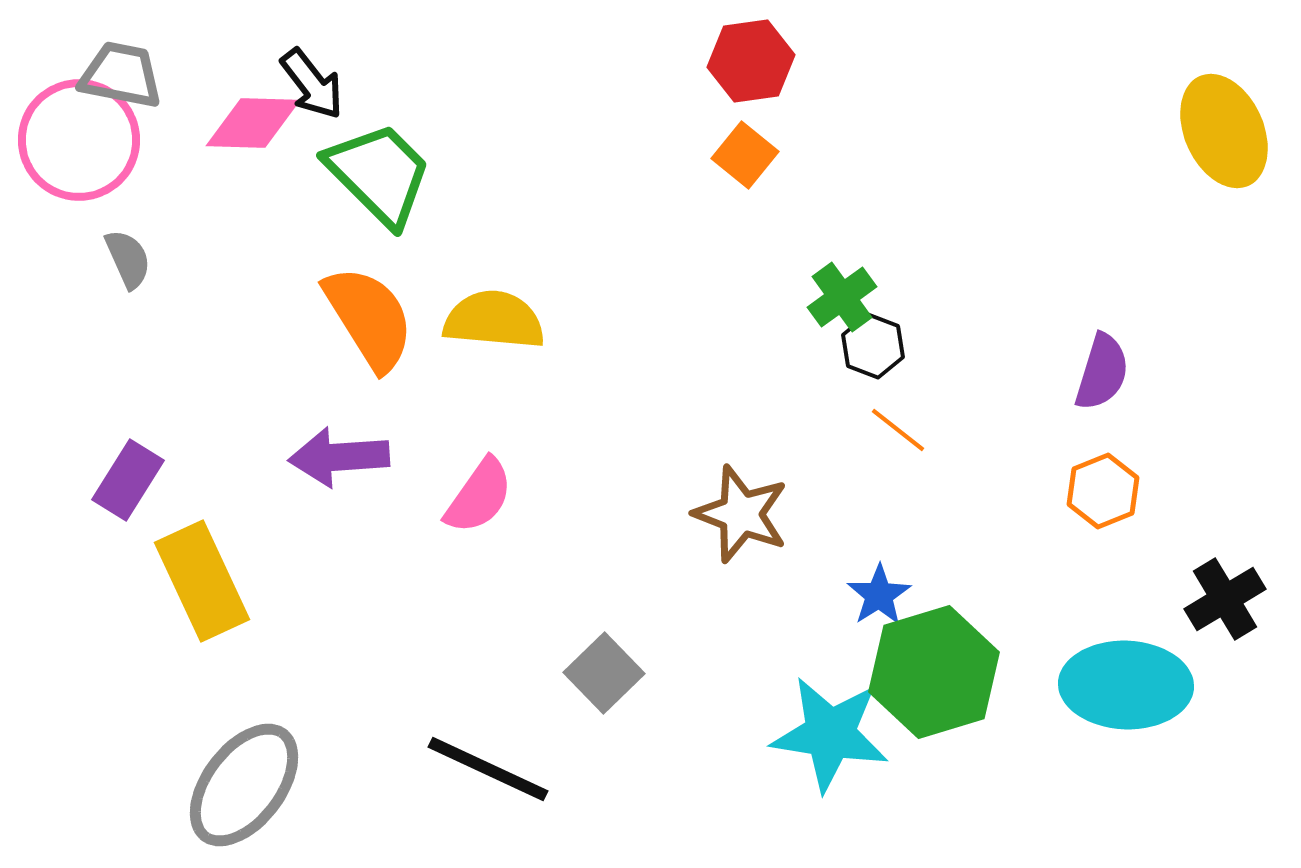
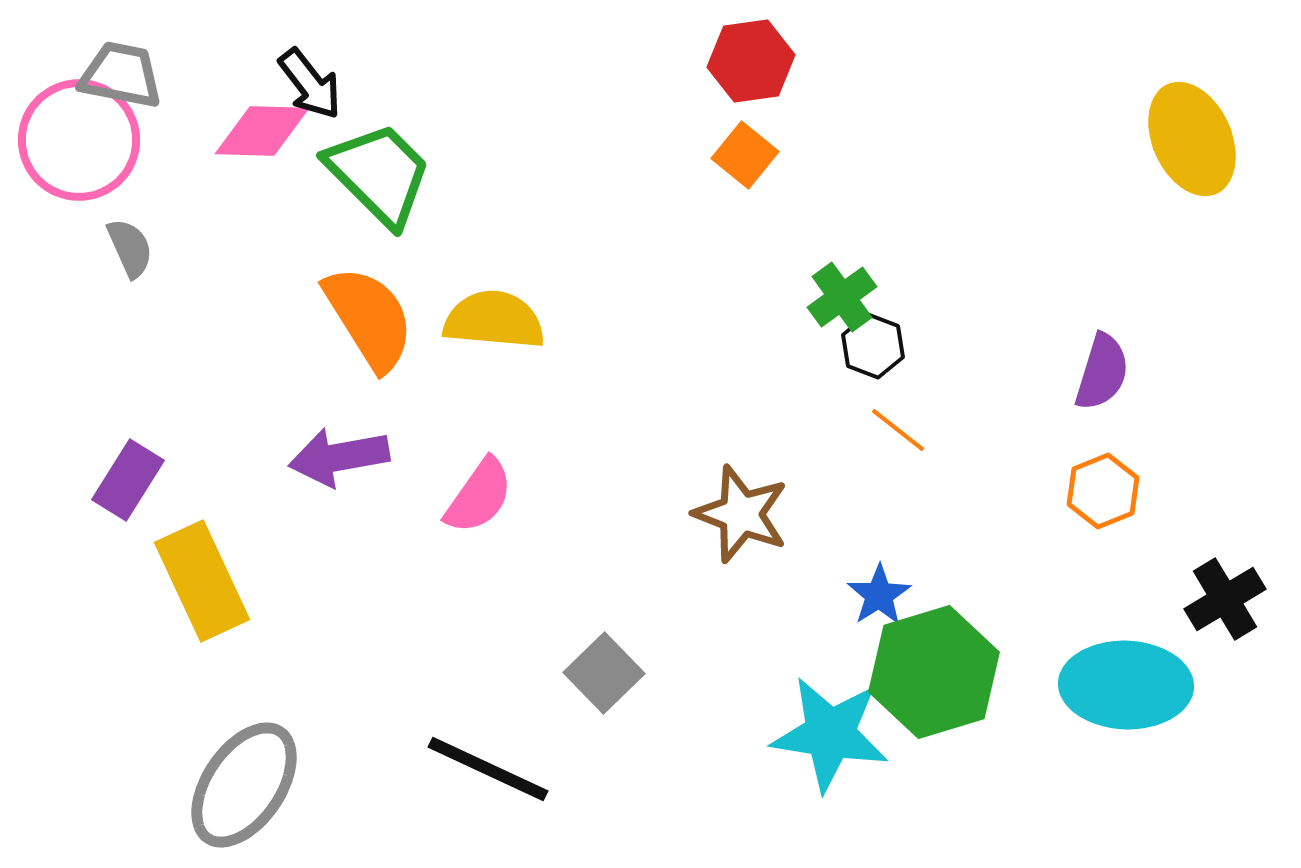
black arrow: moved 2 px left
pink diamond: moved 9 px right, 8 px down
yellow ellipse: moved 32 px left, 8 px down
gray semicircle: moved 2 px right, 11 px up
purple arrow: rotated 6 degrees counterclockwise
gray ellipse: rotated 3 degrees counterclockwise
